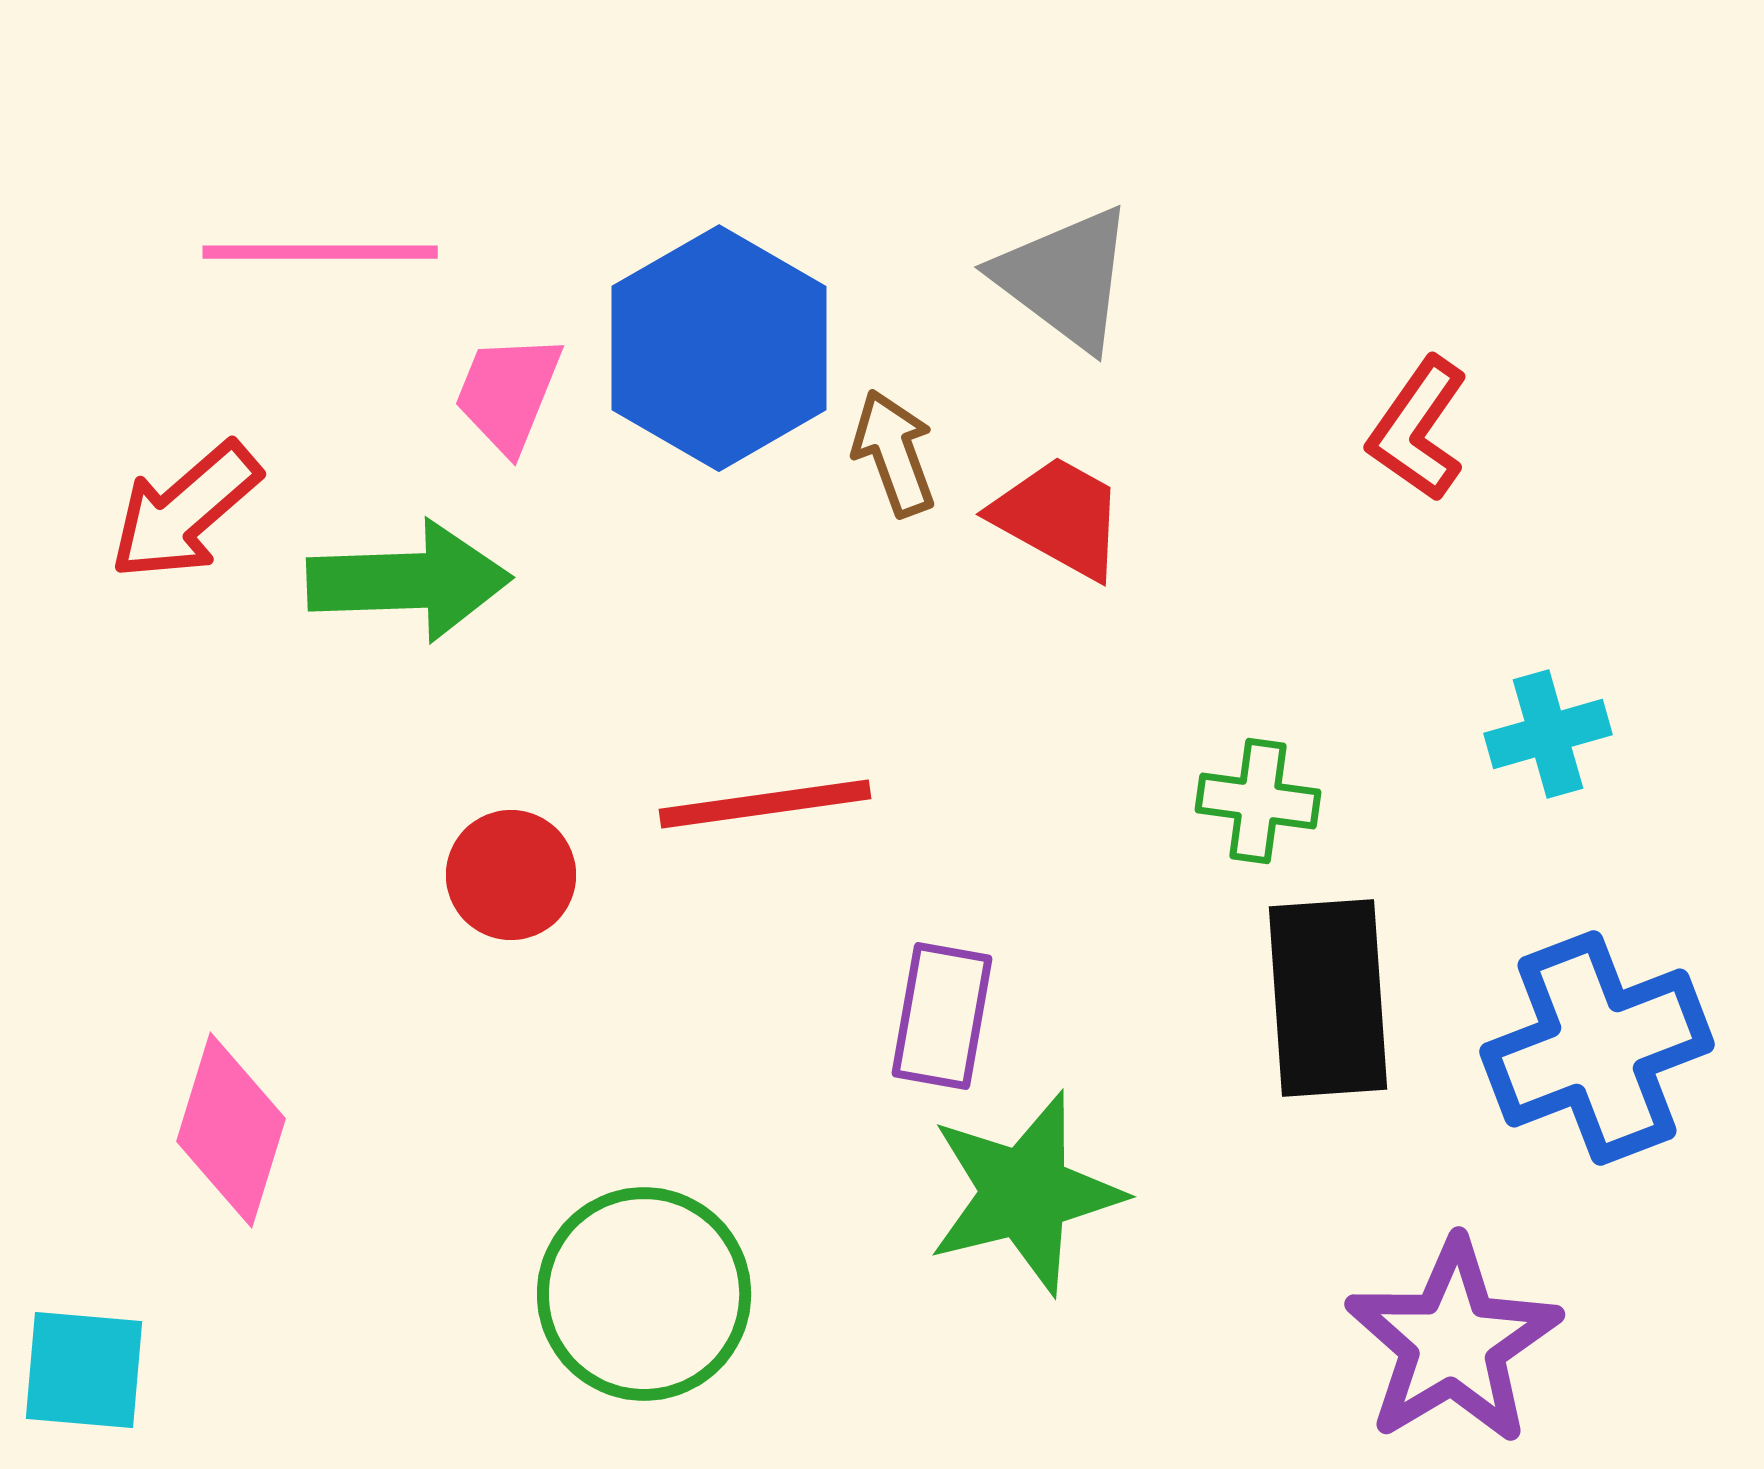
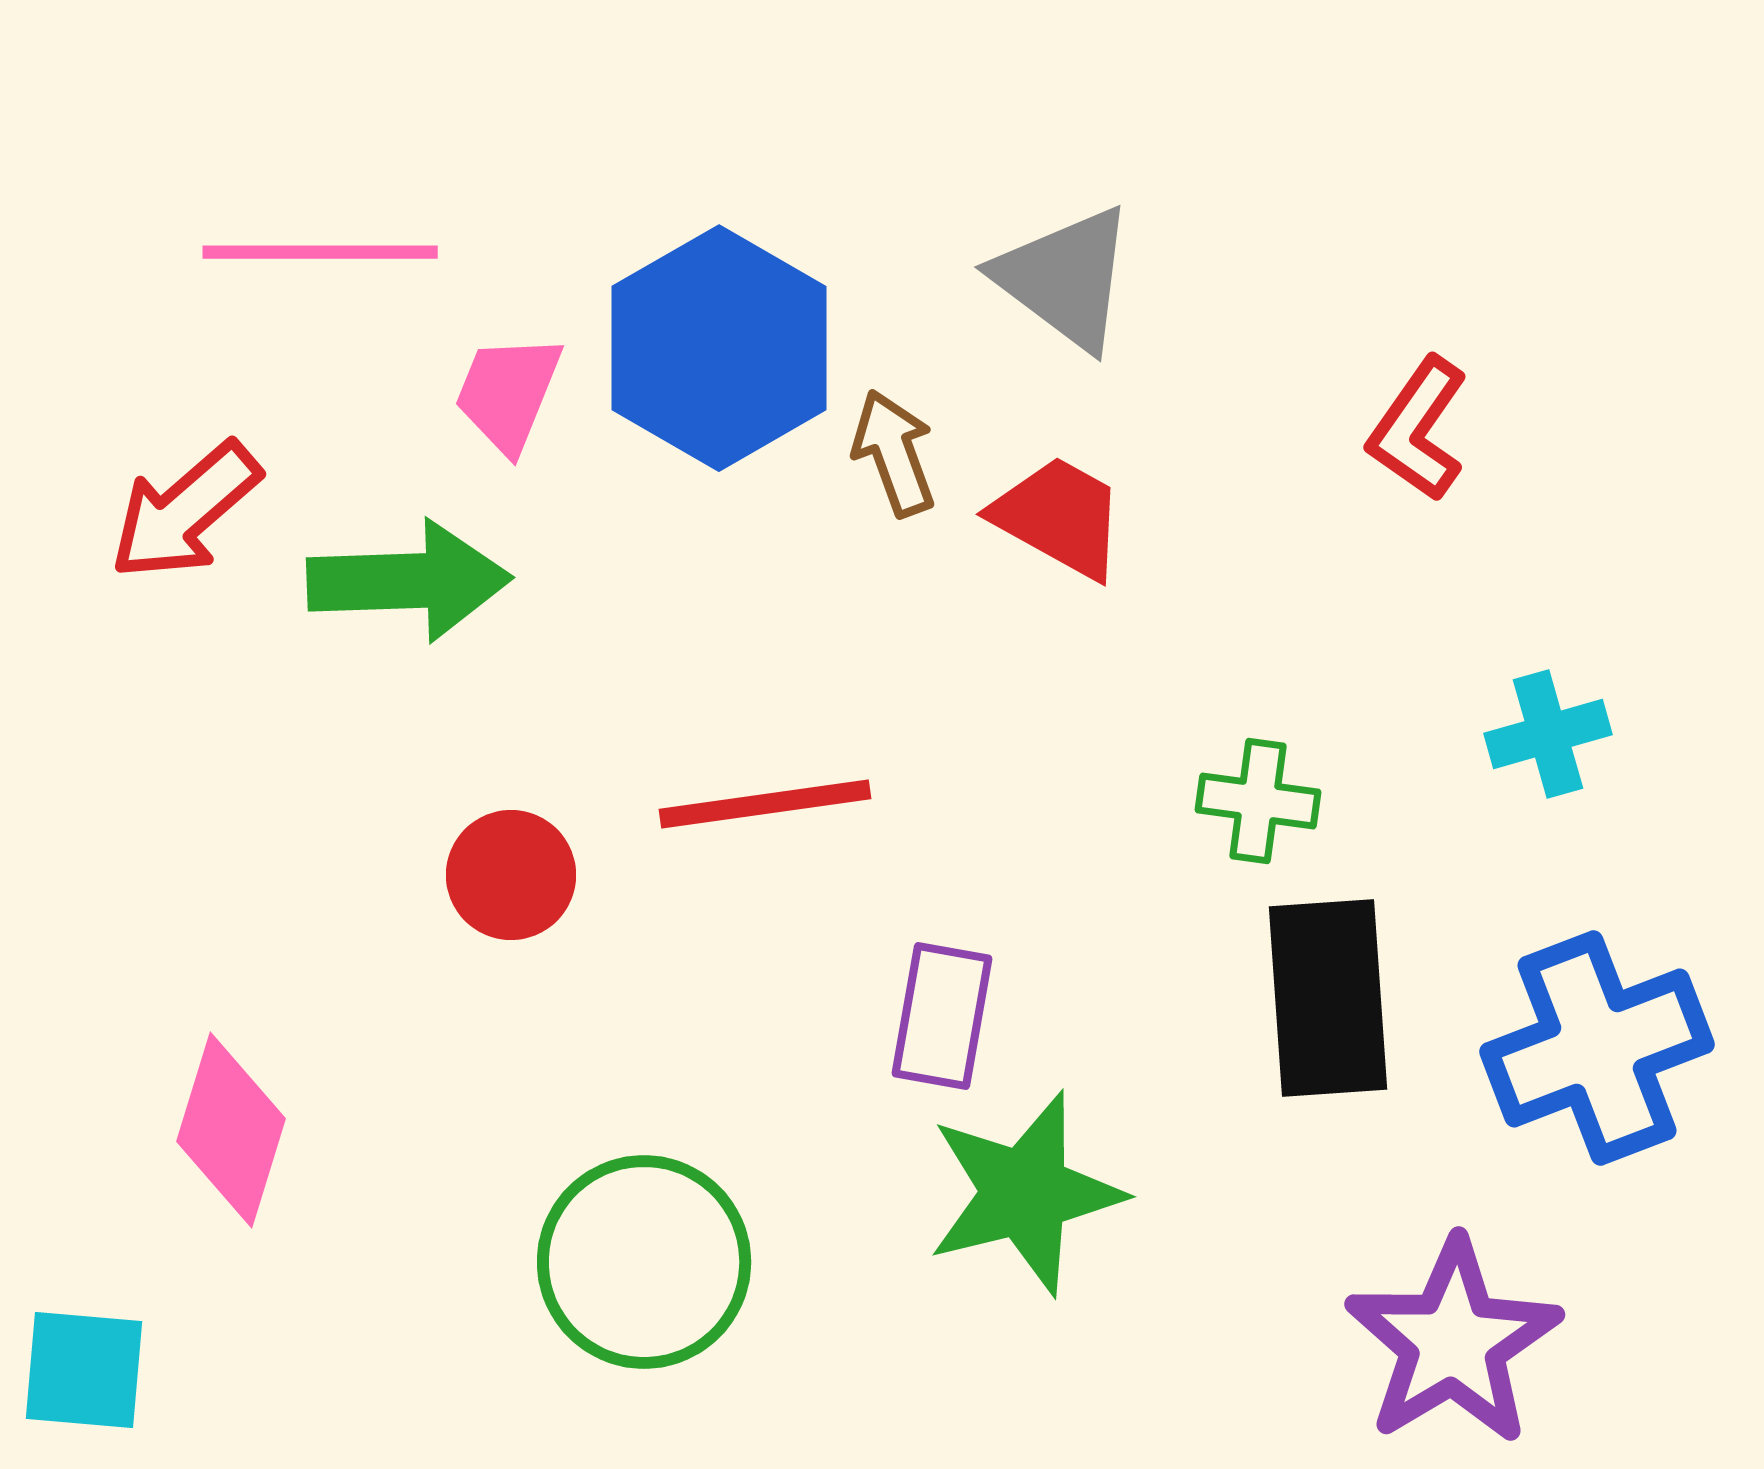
green circle: moved 32 px up
